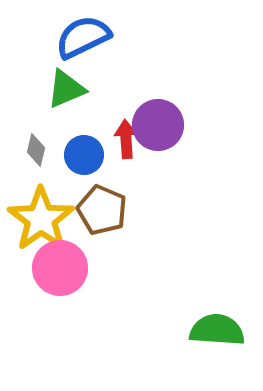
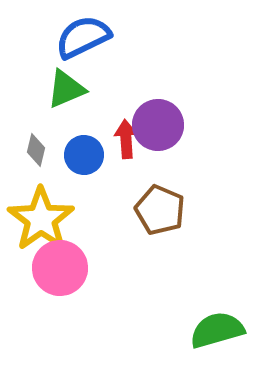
brown pentagon: moved 58 px right
green semicircle: rotated 20 degrees counterclockwise
